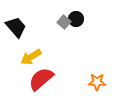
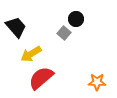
gray square: moved 11 px down
yellow arrow: moved 3 px up
red semicircle: moved 1 px up
